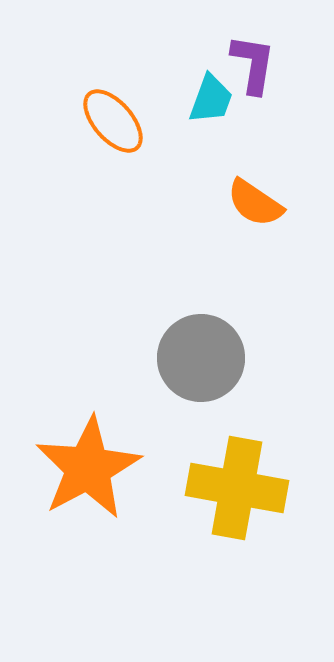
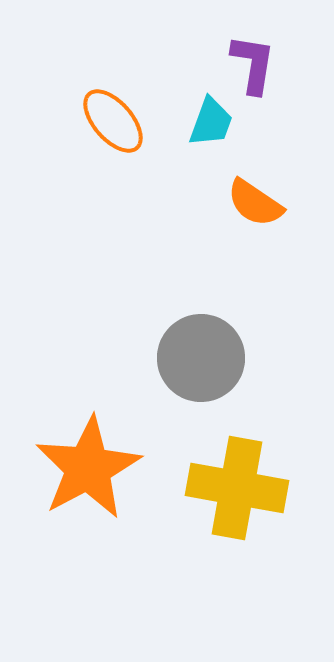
cyan trapezoid: moved 23 px down
